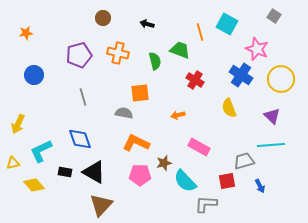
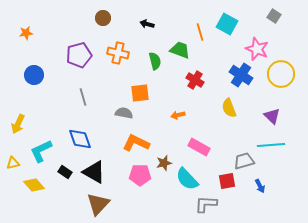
yellow circle: moved 5 px up
black rectangle: rotated 24 degrees clockwise
cyan semicircle: moved 2 px right, 2 px up
brown triangle: moved 3 px left, 1 px up
